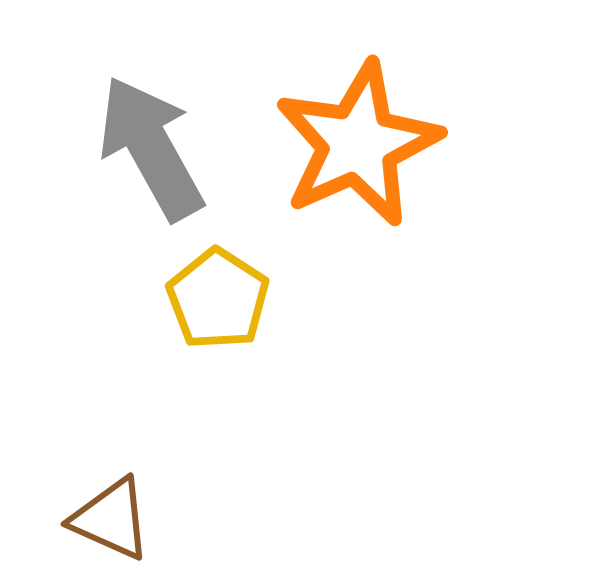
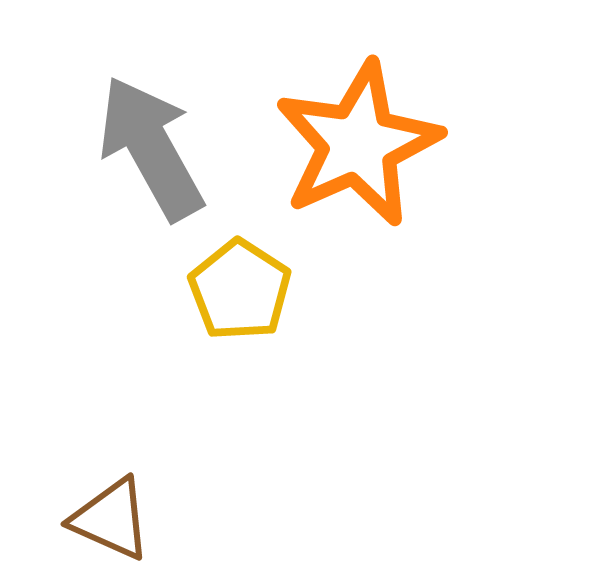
yellow pentagon: moved 22 px right, 9 px up
